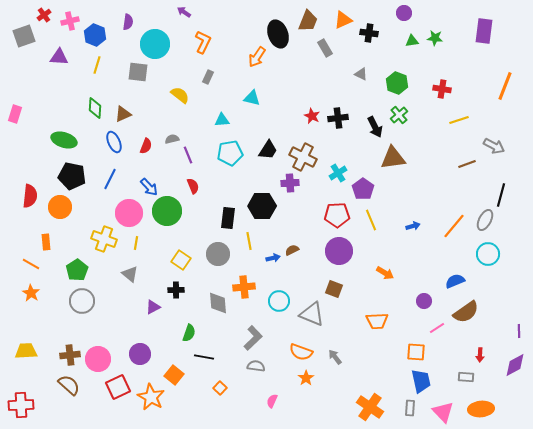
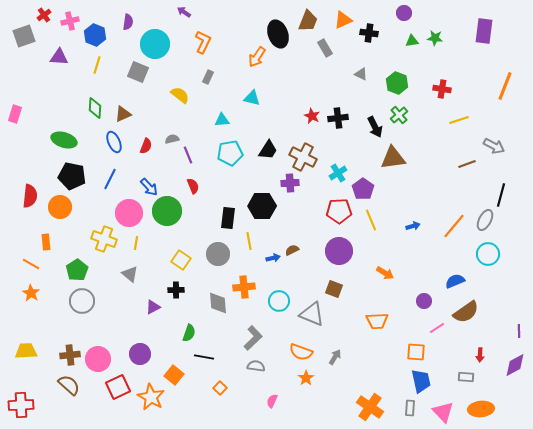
gray square at (138, 72): rotated 15 degrees clockwise
red pentagon at (337, 215): moved 2 px right, 4 px up
gray arrow at (335, 357): rotated 70 degrees clockwise
